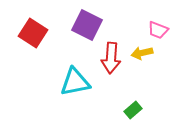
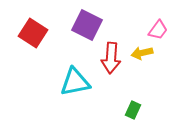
pink trapezoid: rotated 75 degrees counterclockwise
green rectangle: rotated 24 degrees counterclockwise
